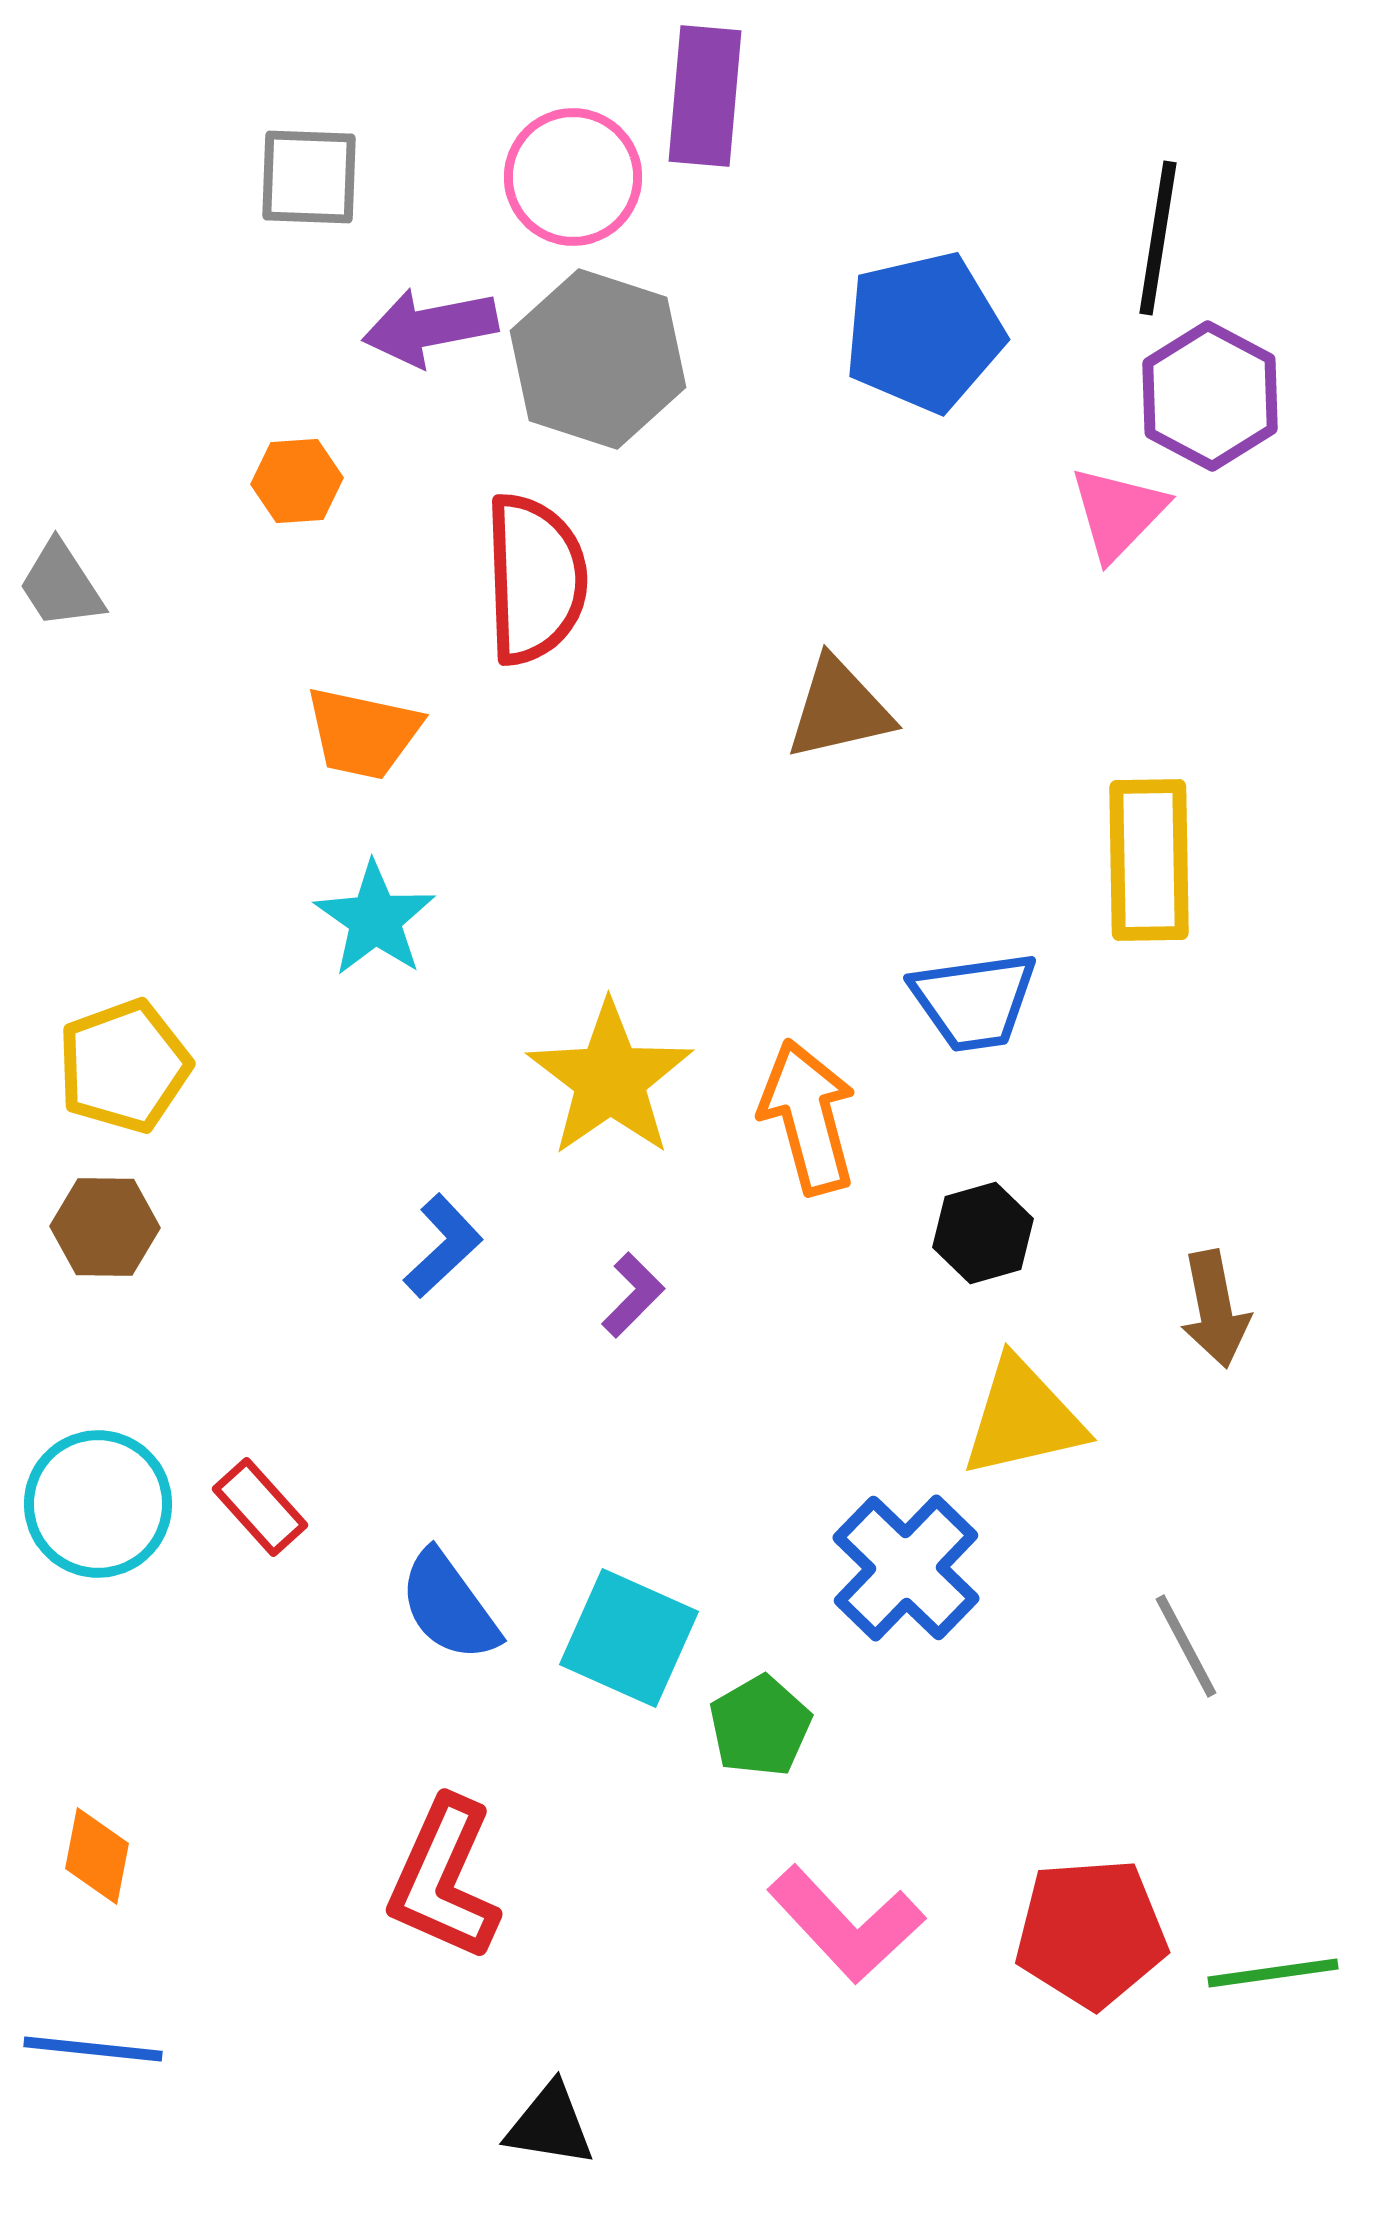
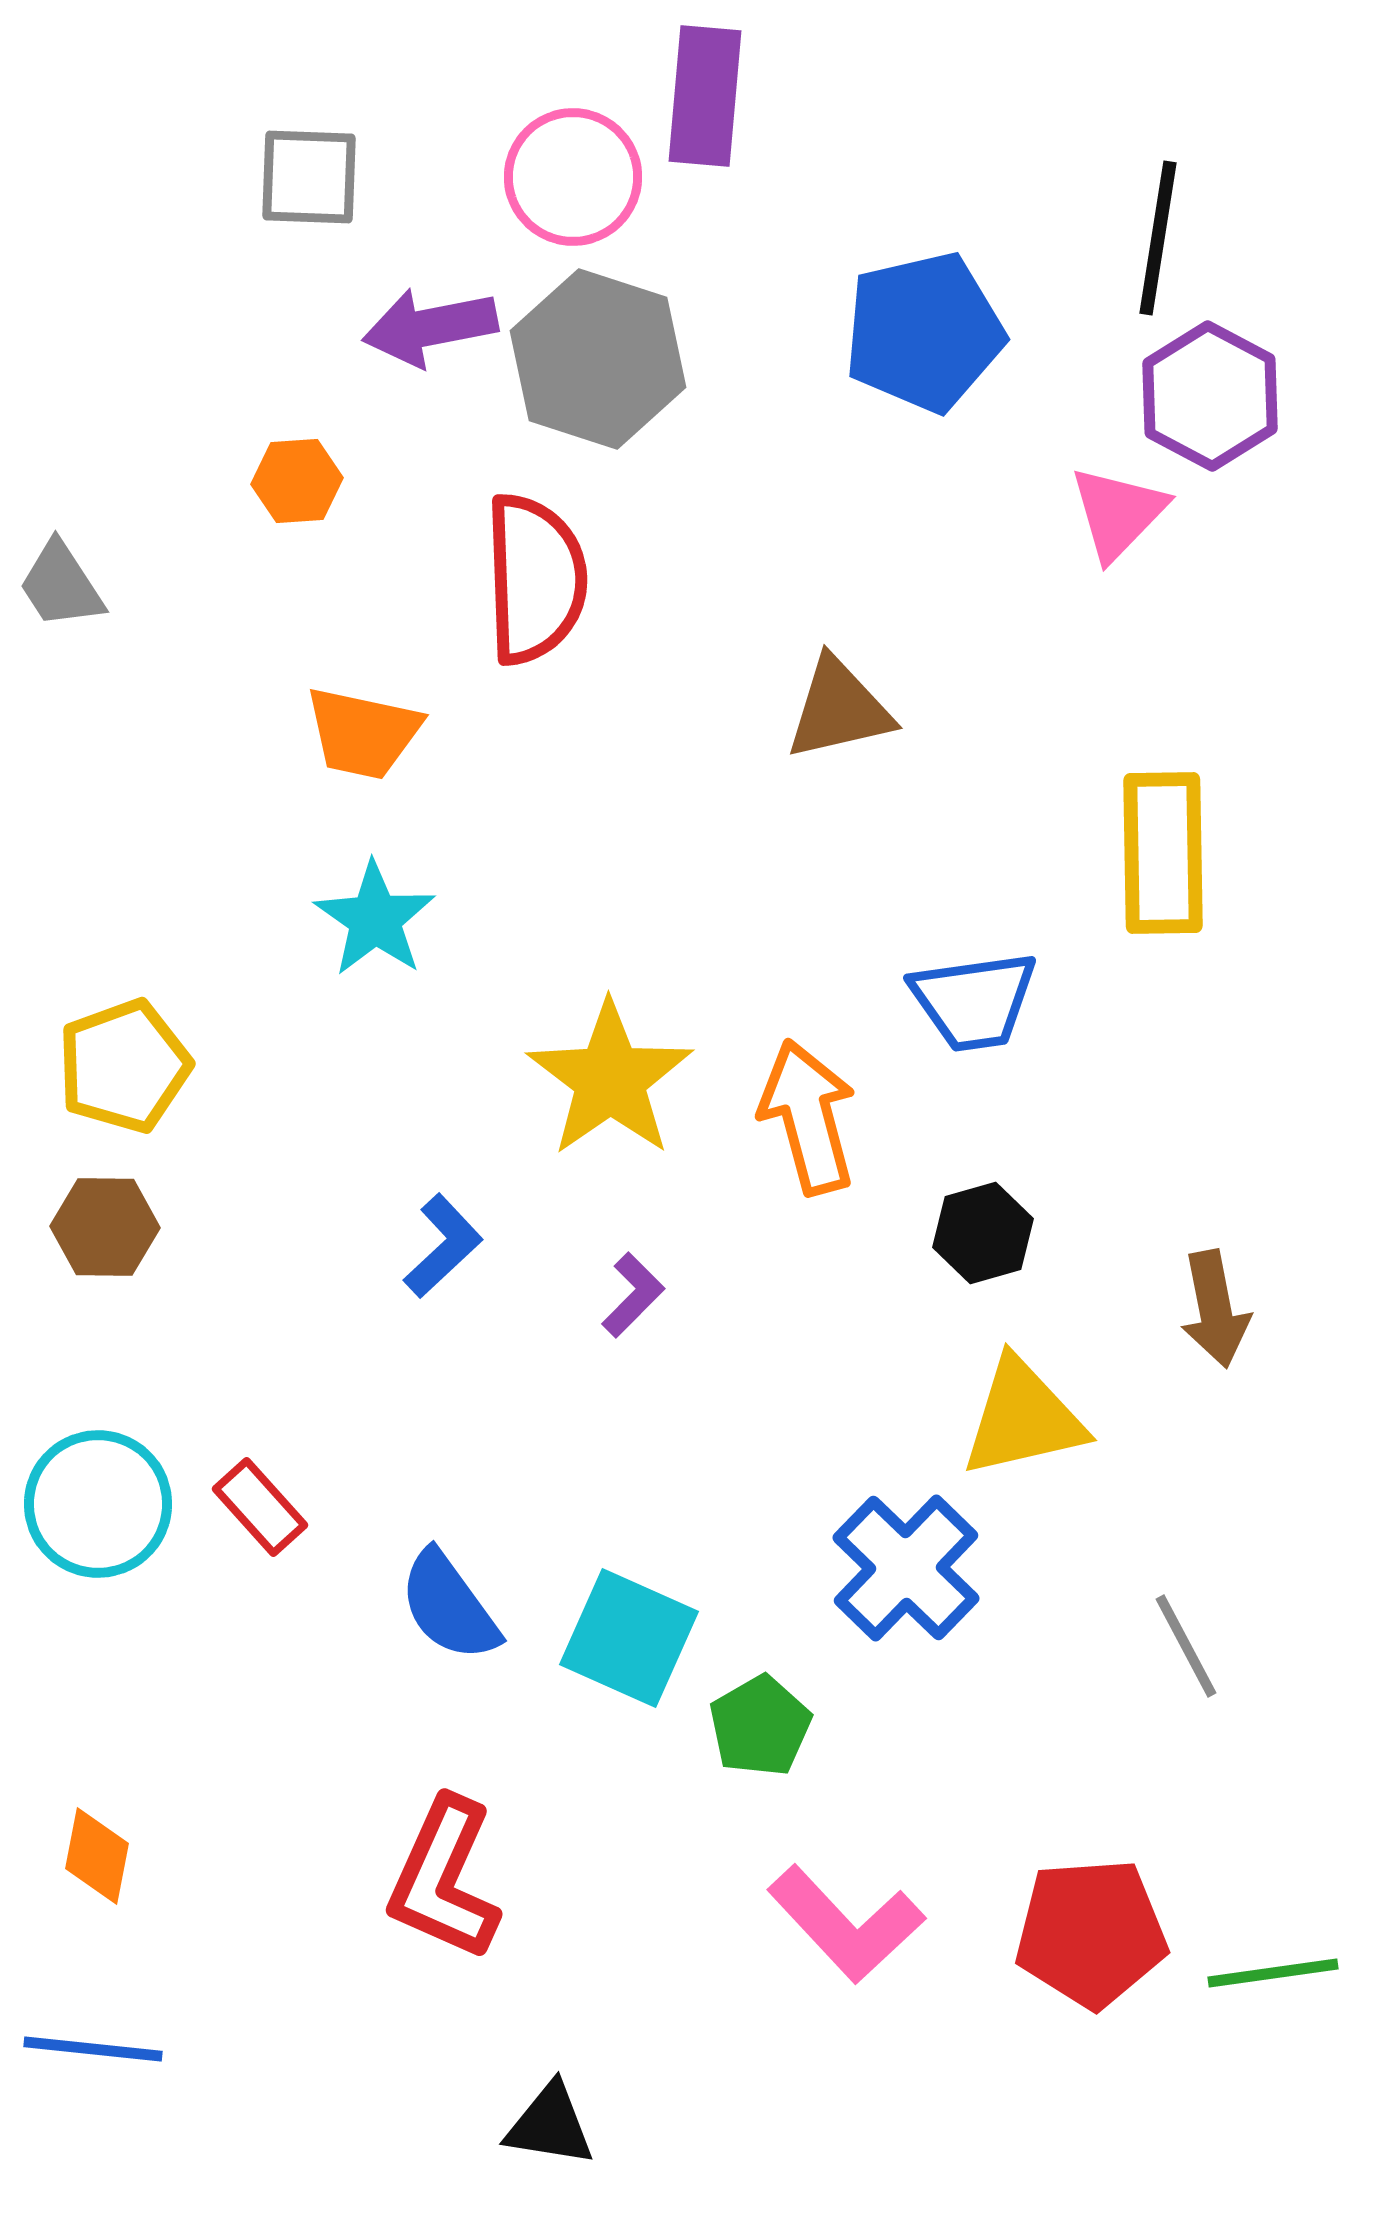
yellow rectangle: moved 14 px right, 7 px up
